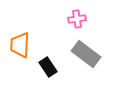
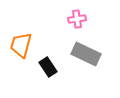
orange trapezoid: moved 1 px right; rotated 12 degrees clockwise
gray rectangle: rotated 12 degrees counterclockwise
